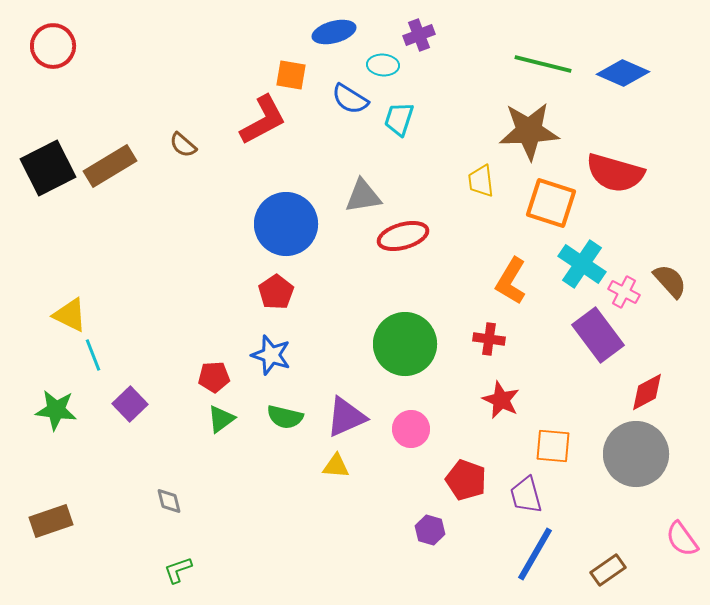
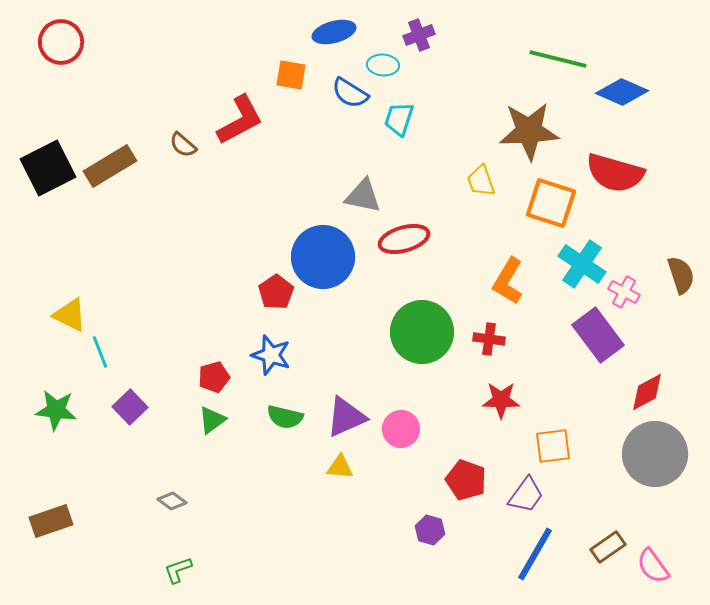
red circle at (53, 46): moved 8 px right, 4 px up
green line at (543, 64): moved 15 px right, 5 px up
blue diamond at (623, 73): moved 1 px left, 19 px down
blue semicircle at (350, 99): moved 6 px up
red L-shape at (263, 120): moved 23 px left
yellow trapezoid at (481, 181): rotated 12 degrees counterclockwise
gray triangle at (363, 196): rotated 21 degrees clockwise
blue circle at (286, 224): moved 37 px right, 33 px down
red ellipse at (403, 236): moved 1 px right, 3 px down
orange L-shape at (511, 281): moved 3 px left
brown semicircle at (670, 281): moved 11 px right, 6 px up; rotated 24 degrees clockwise
green circle at (405, 344): moved 17 px right, 12 px up
cyan line at (93, 355): moved 7 px right, 3 px up
red pentagon at (214, 377): rotated 12 degrees counterclockwise
red star at (501, 400): rotated 24 degrees counterclockwise
purple square at (130, 404): moved 3 px down
green triangle at (221, 419): moved 9 px left, 1 px down
pink circle at (411, 429): moved 10 px left
orange square at (553, 446): rotated 12 degrees counterclockwise
gray circle at (636, 454): moved 19 px right
yellow triangle at (336, 466): moved 4 px right, 1 px down
purple trapezoid at (526, 495): rotated 129 degrees counterclockwise
gray diamond at (169, 501): moved 3 px right; rotated 40 degrees counterclockwise
pink semicircle at (682, 539): moved 29 px left, 27 px down
brown rectangle at (608, 570): moved 23 px up
